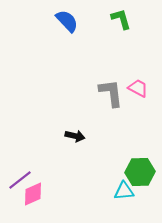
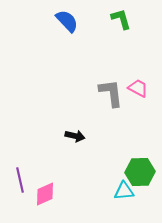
purple line: rotated 65 degrees counterclockwise
pink diamond: moved 12 px right
